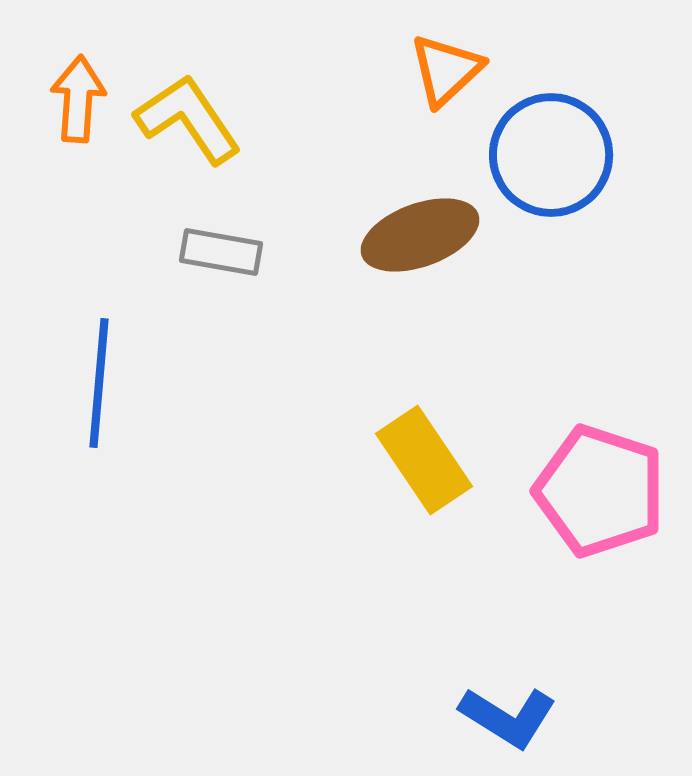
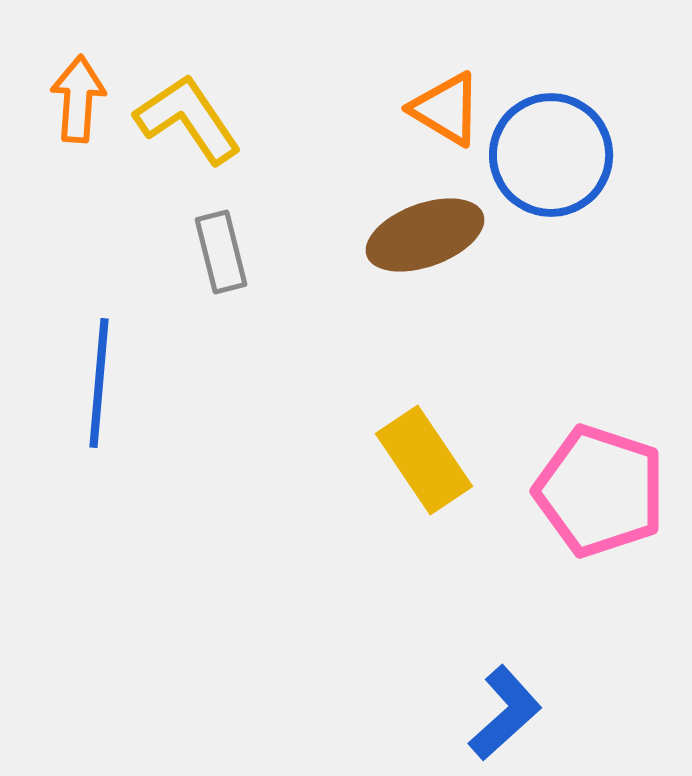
orange triangle: moved 39 px down; rotated 46 degrees counterclockwise
brown ellipse: moved 5 px right
gray rectangle: rotated 66 degrees clockwise
blue L-shape: moved 3 px left, 4 px up; rotated 74 degrees counterclockwise
